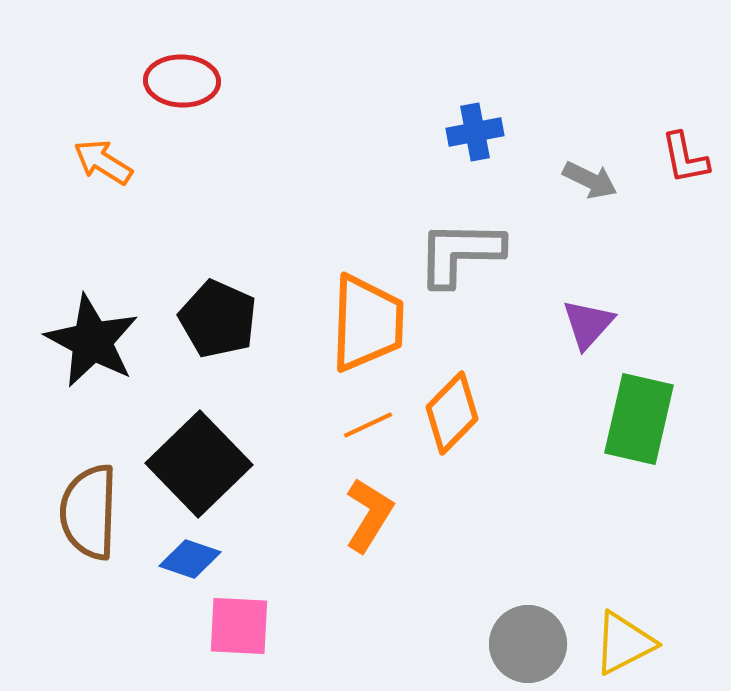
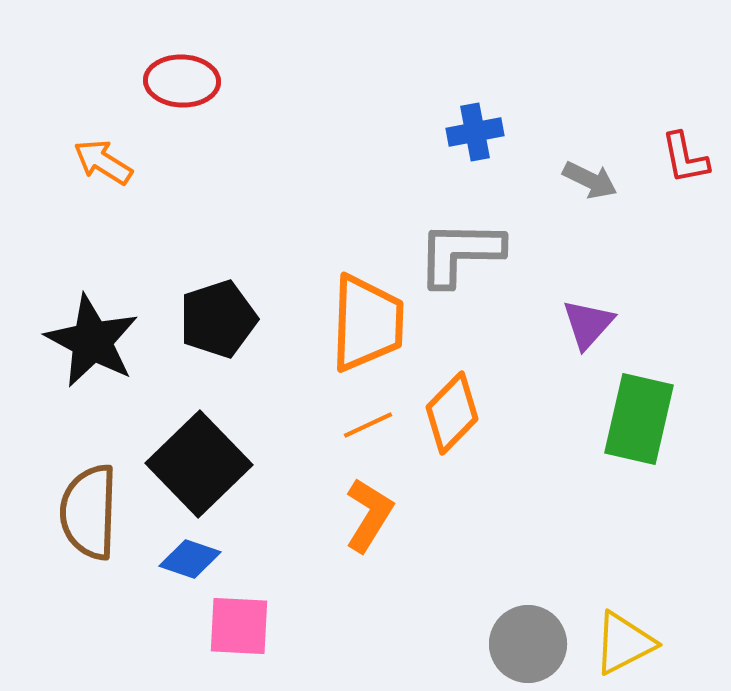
black pentagon: rotated 30 degrees clockwise
